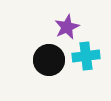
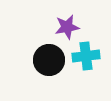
purple star: rotated 15 degrees clockwise
